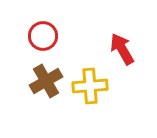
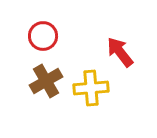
red arrow: moved 2 px left, 3 px down; rotated 8 degrees counterclockwise
yellow cross: moved 1 px right, 2 px down
